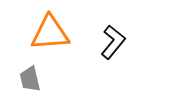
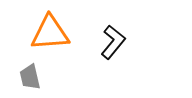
gray trapezoid: moved 2 px up
